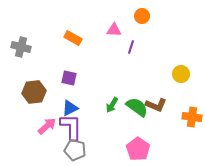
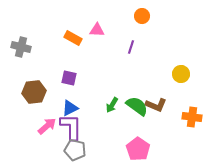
pink triangle: moved 17 px left
green semicircle: moved 1 px up
